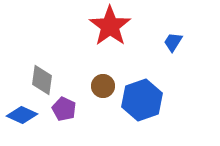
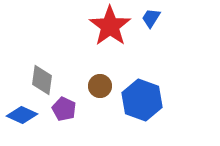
blue trapezoid: moved 22 px left, 24 px up
brown circle: moved 3 px left
blue hexagon: rotated 21 degrees counterclockwise
